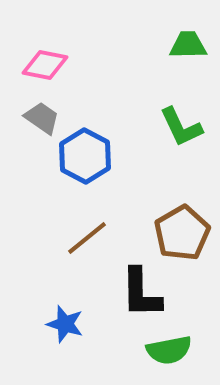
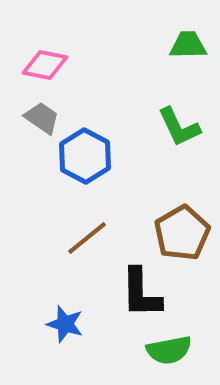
green L-shape: moved 2 px left
